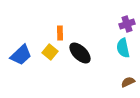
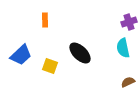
purple cross: moved 2 px right, 2 px up
orange rectangle: moved 15 px left, 13 px up
yellow square: moved 14 px down; rotated 21 degrees counterclockwise
